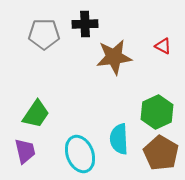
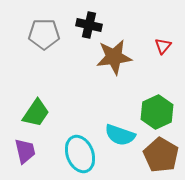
black cross: moved 4 px right, 1 px down; rotated 15 degrees clockwise
red triangle: rotated 42 degrees clockwise
green trapezoid: moved 1 px up
cyan semicircle: moved 1 px right, 4 px up; rotated 68 degrees counterclockwise
brown pentagon: moved 2 px down
